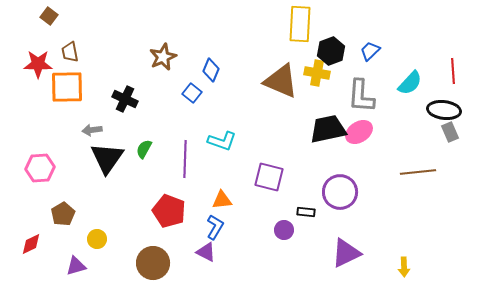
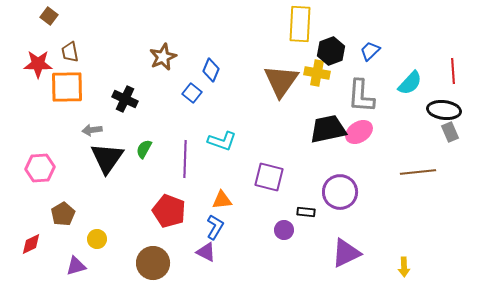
brown triangle at (281, 81): rotated 42 degrees clockwise
